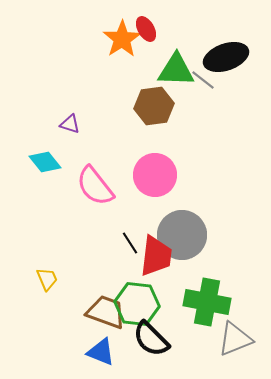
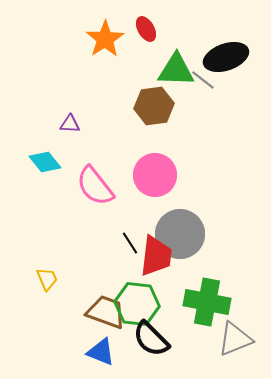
orange star: moved 17 px left
purple triangle: rotated 15 degrees counterclockwise
gray circle: moved 2 px left, 1 px up
